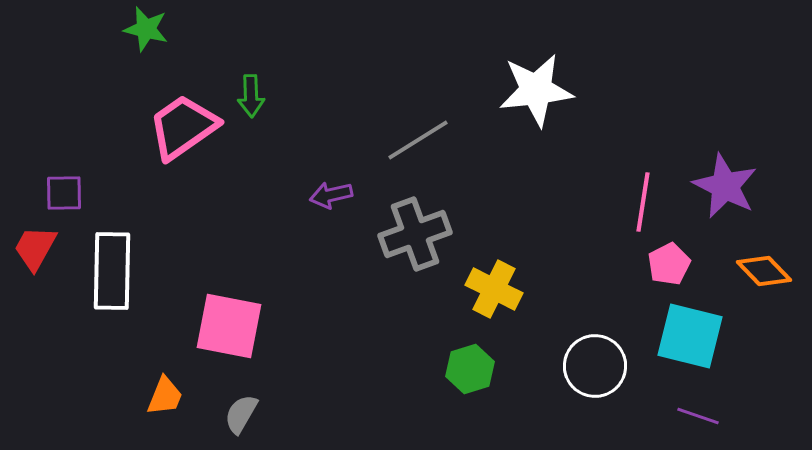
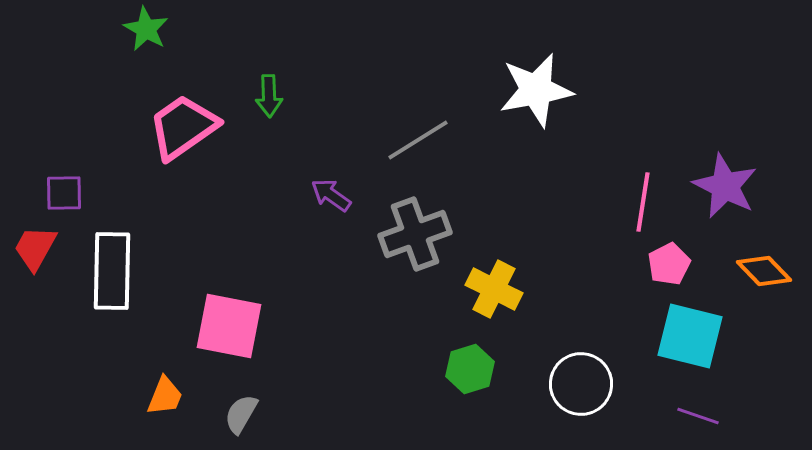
green star: rotated 15 degrees clockwise
white star: rotated 4 degrees counterclockwise
green arrow: moved 18 px right
purple arrow: rotated 48 degrees clockwise
white circle: moved 14 px left, 18 px down
